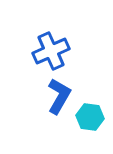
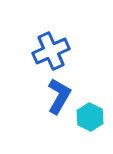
cyan hexagon: rotated 20 degrees clockwise
